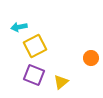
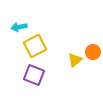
orange circle: moved 2 px right, 6 px up
yellow triangle: moved 14 px right, 22 px up
